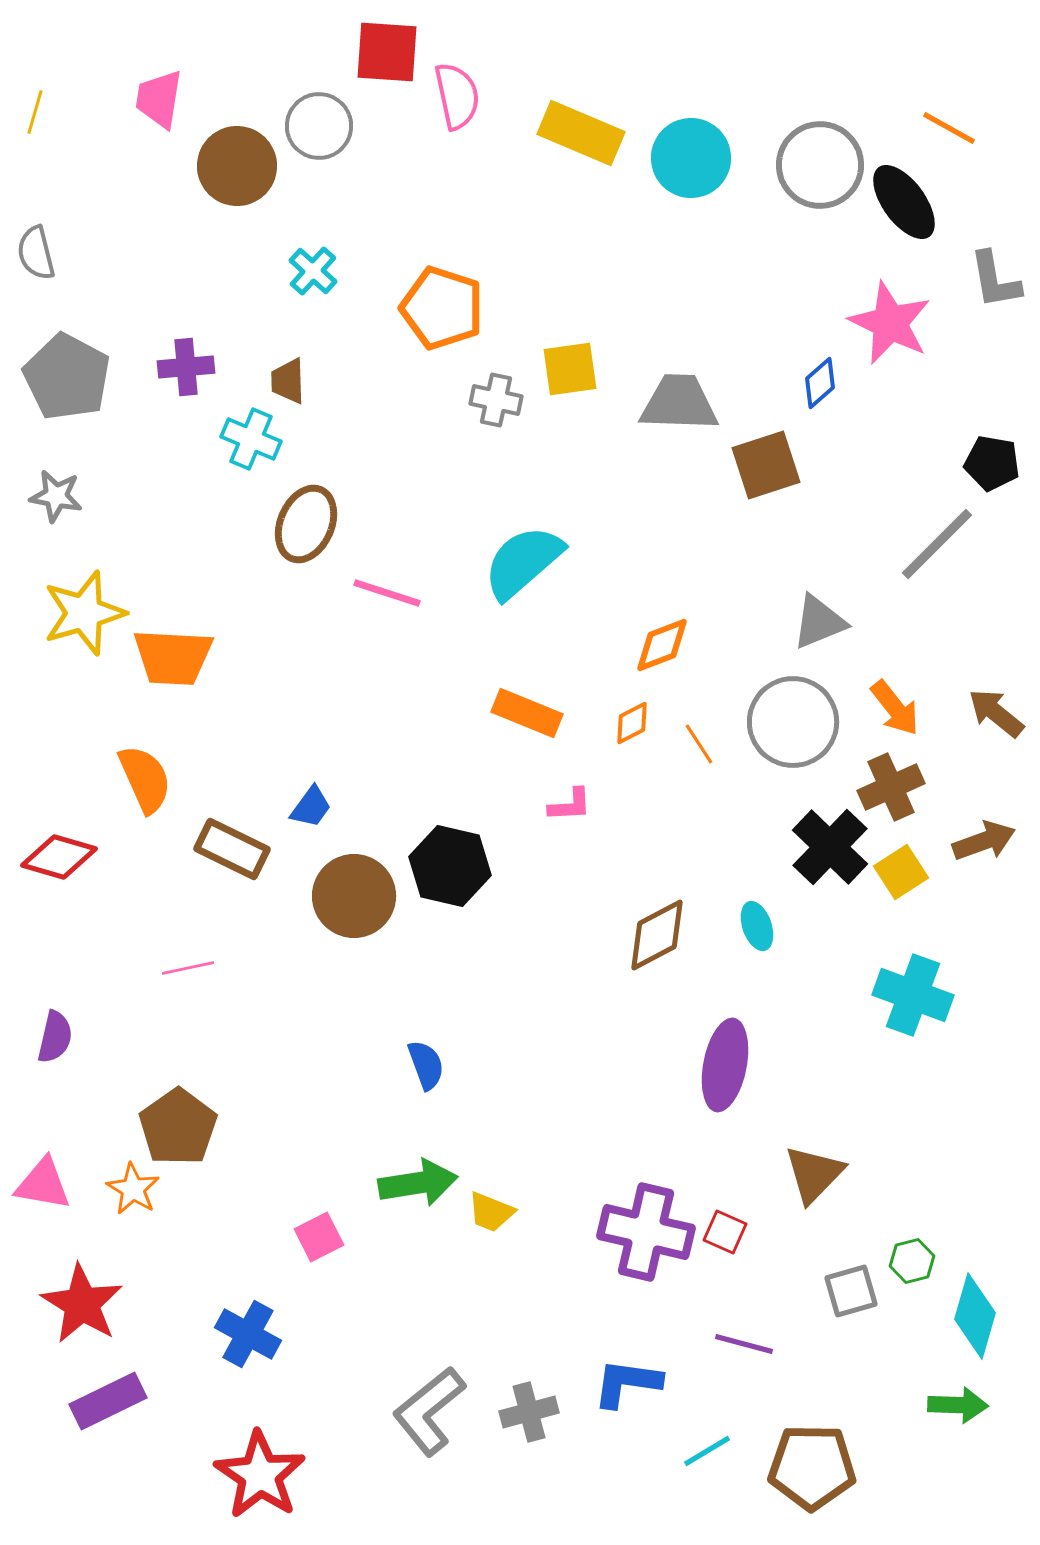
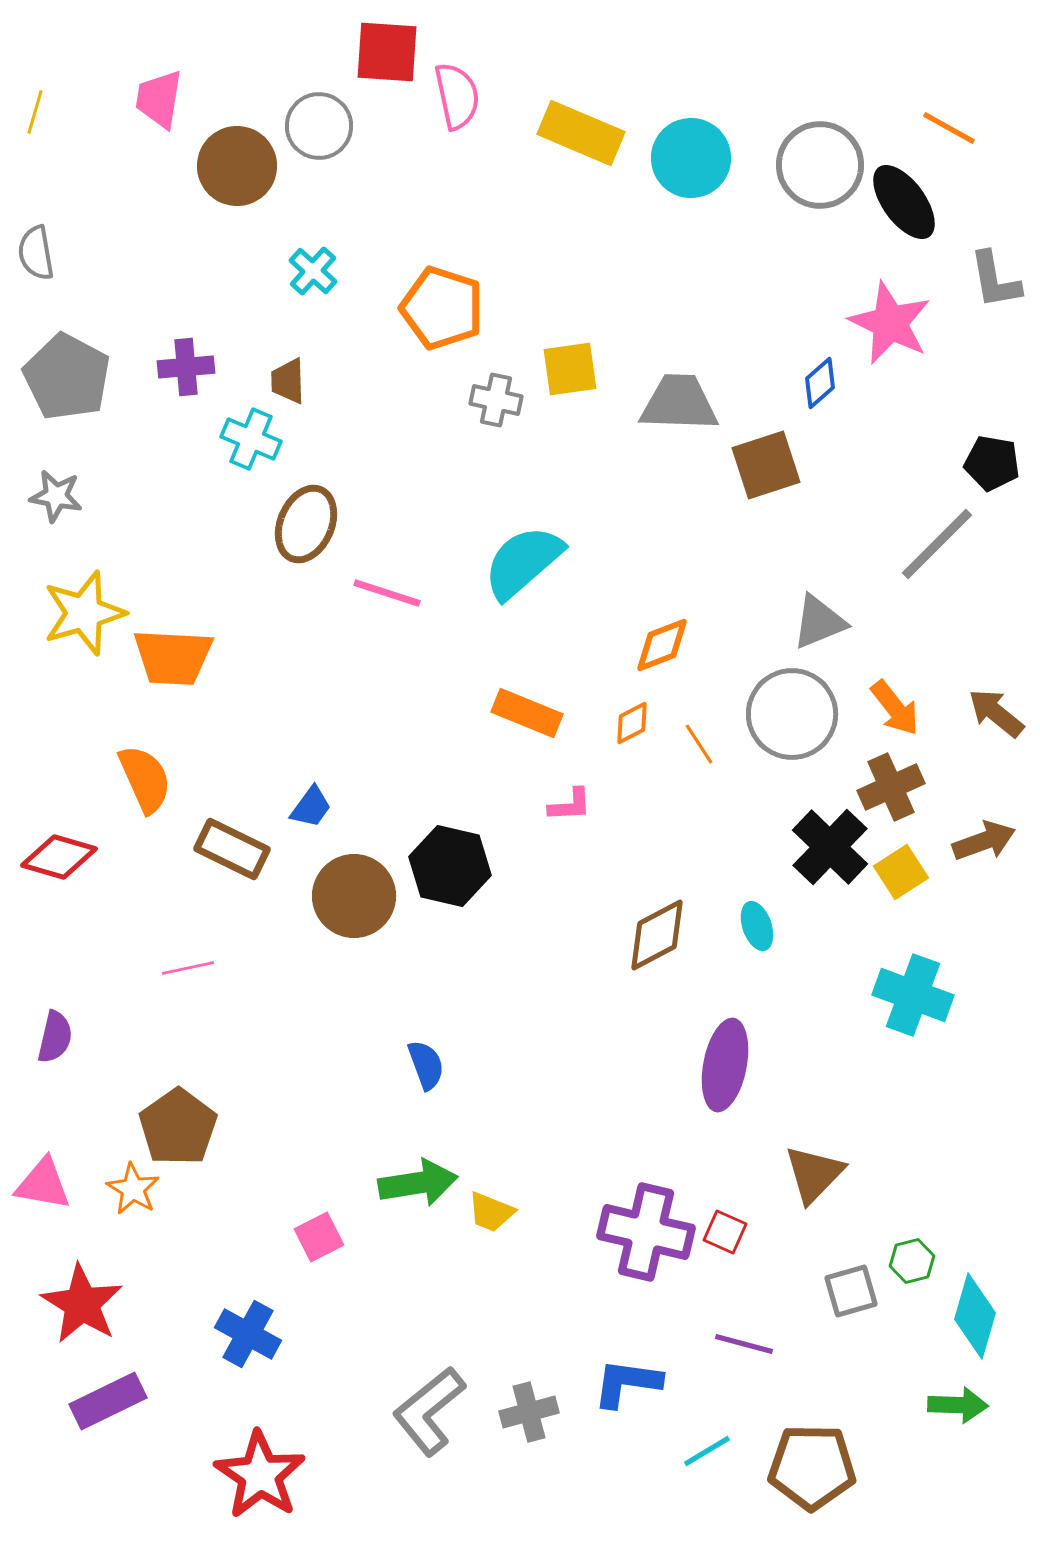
gray semicircle at (36, 253): rotated 4 degrees clockwise
gray circle at (793, 722): moved 1 px left, 8 px up
